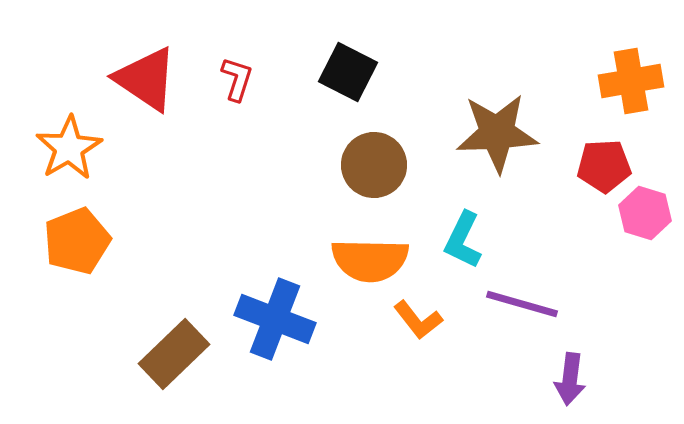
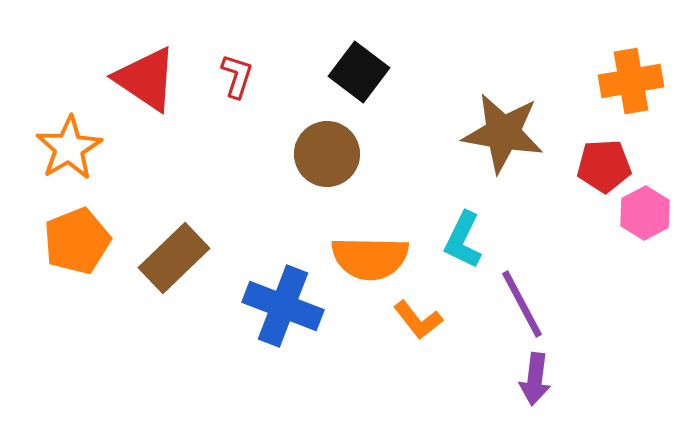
black square: moved 11 px right; rotated 10 degrees clockwise
red L-shape: moved 3 px up
brown star: moved 6 px right; rotated 12 degrees clockwise
brown circle: moved 47 px left, 11 px up
pink hexagon: rotated 15 degrees clockwise
orange semicircle: moved 2 px up
purple line: rotated 46 degrees clockwise
blue cross: moved 8 px right, 13 px up
brown rectangle: moved 96 px up
purple arrow: moved 35 px left
